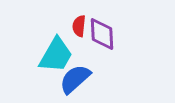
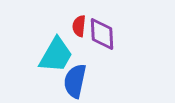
blue semicircle: moved 2 px down; rotated 36 degrees counterclockwise
